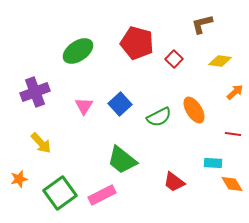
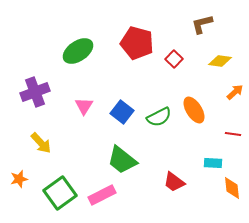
blue square: moved 2 px right, 8 px down; rotated 10 degrees counterclockwise
orange diamond: moved 4 px down; rotated 25 degrees clockwise
